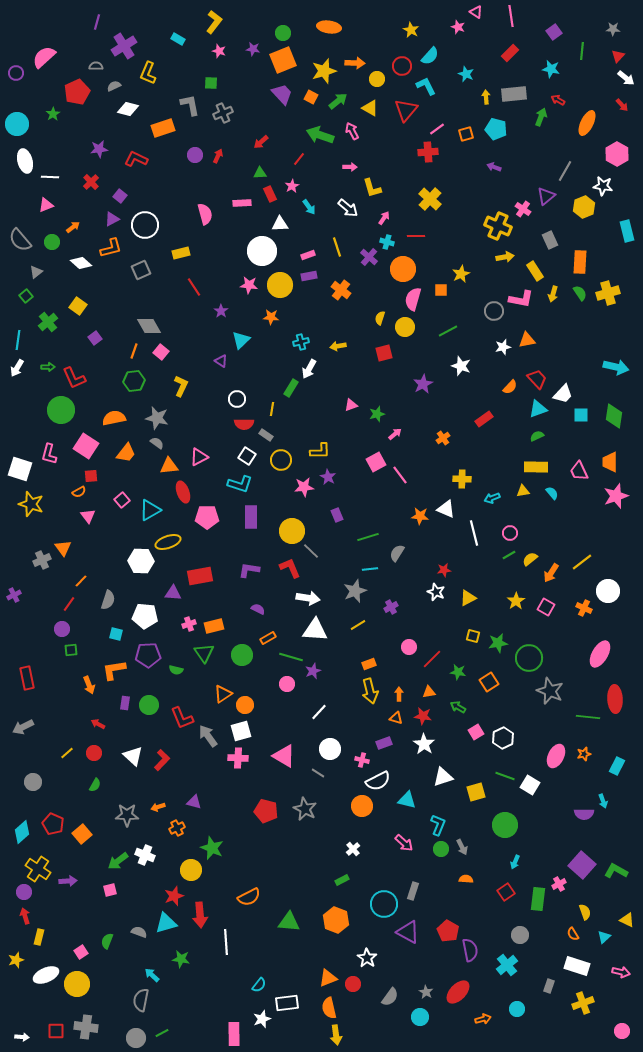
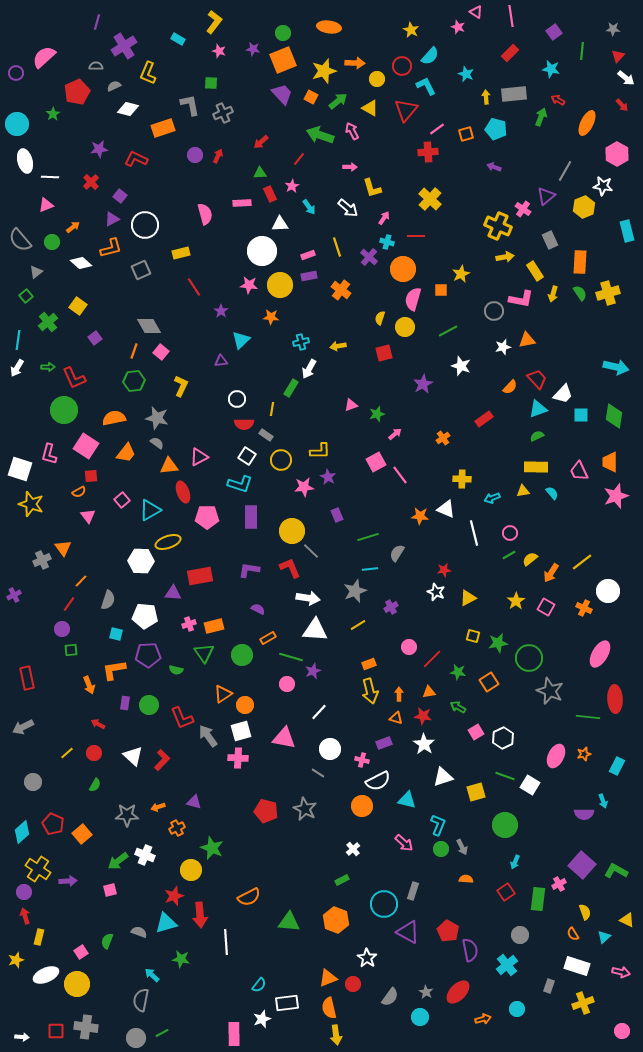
purple triangle at (221, 361): rotated 40 degrees counterclockwise
green circle at (61, 410): moved 3 px right
pink triangle at (284, 756): moved 18 px up; rotated 20 degrees counterclockwise
